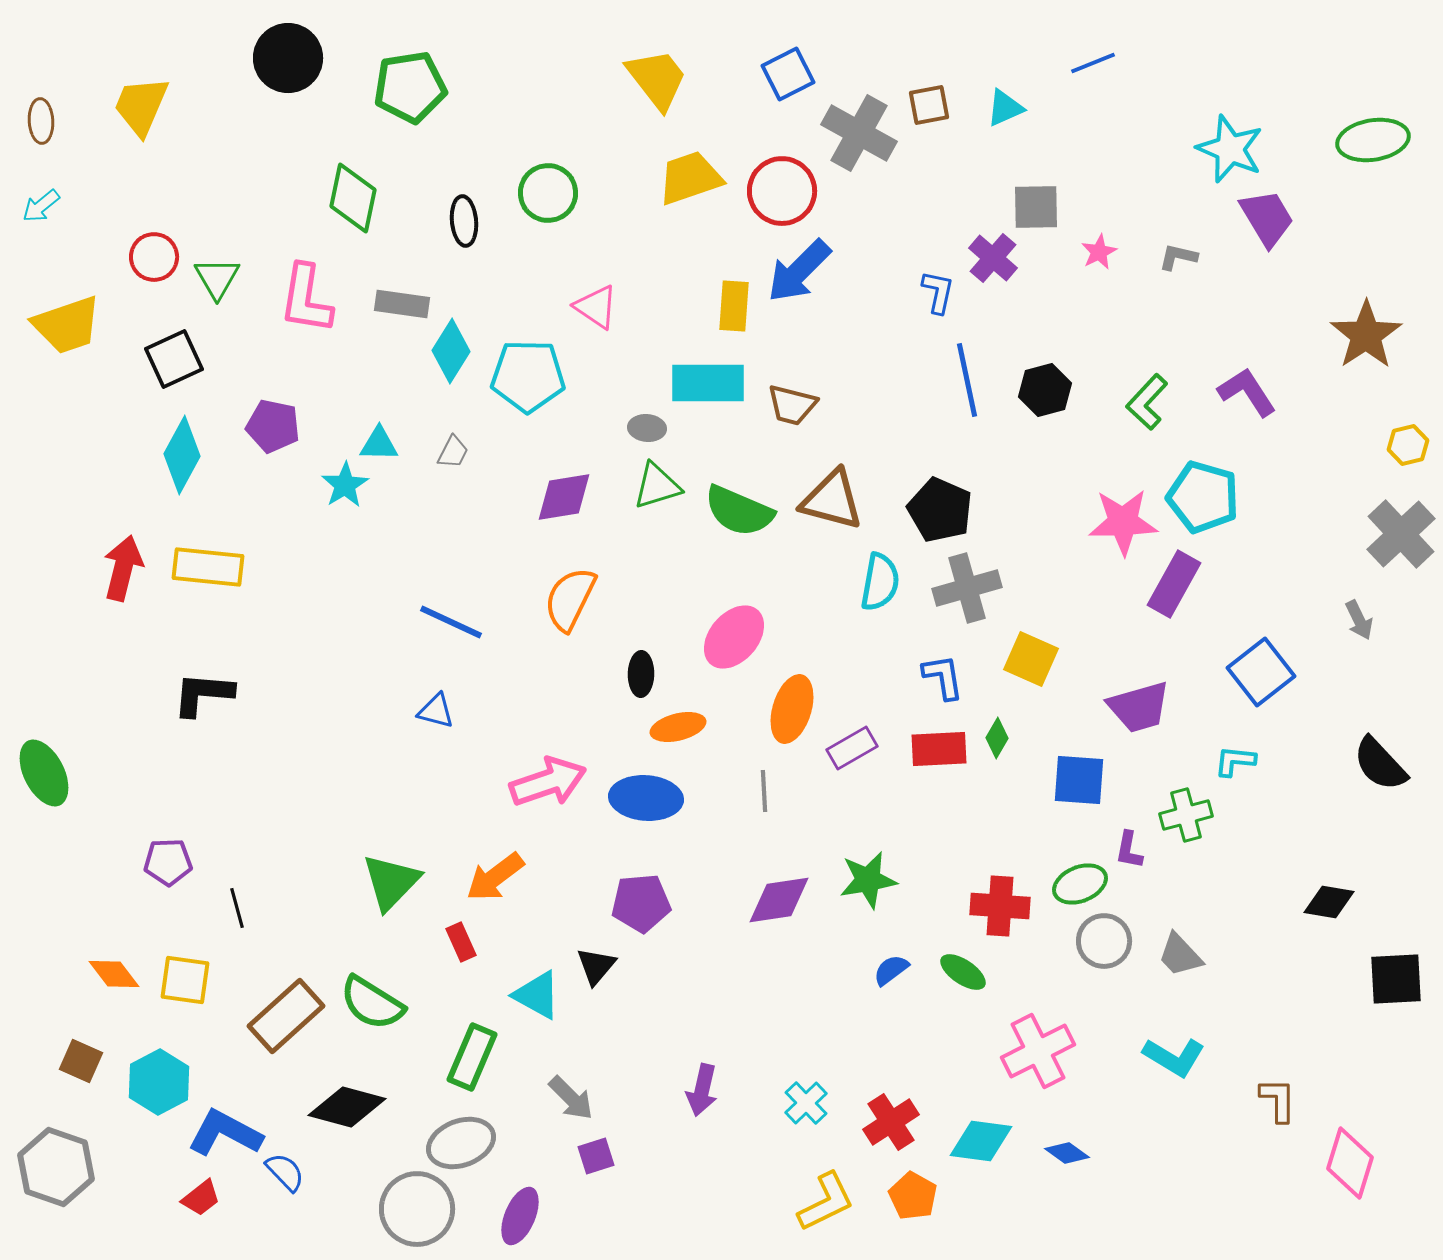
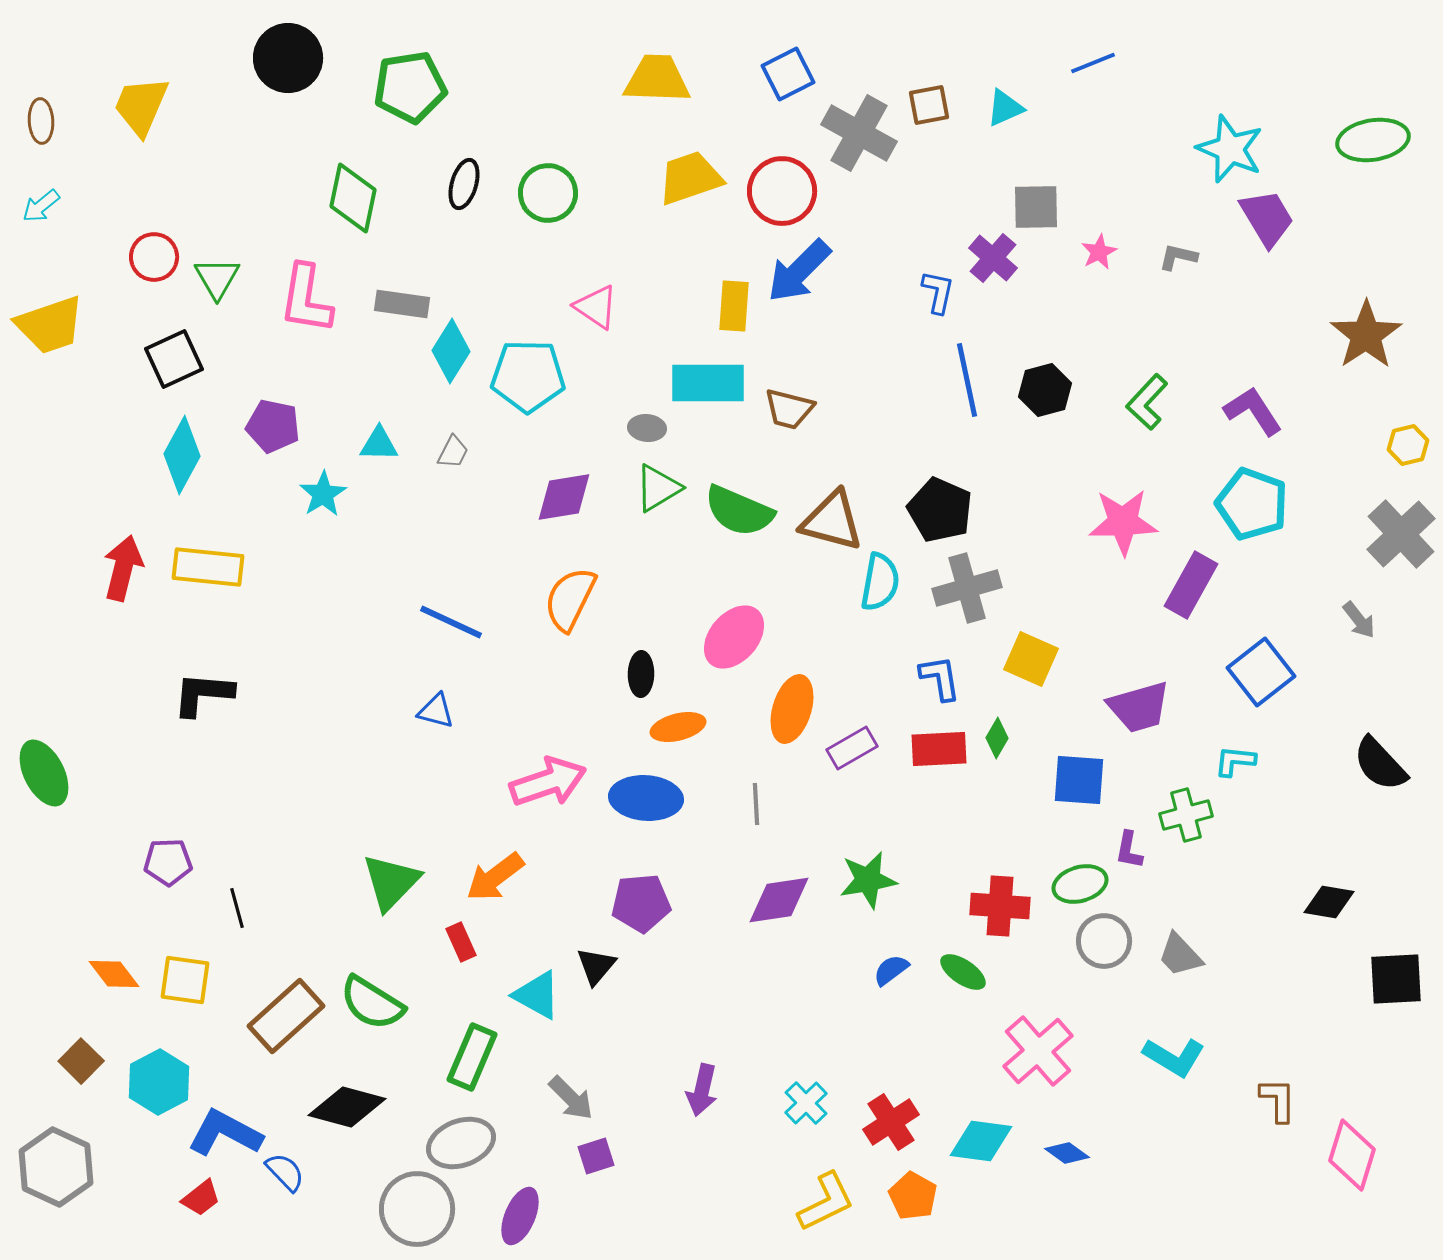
yellow trapezoid at (657, 79): rotated 50 degrees counterclockwise
black ellipse at (464, 221): moved 37 px up; rotated 21 degrees clockwise
yellow trapezoid at (67, 325): moved 17 px left
purple L-shape at (1247, 392): moved 6 px right, 19 px down
brown trapezoid at (792, 405): moved 3 px left, 4 px down
cyan star at (345, 485): moved 22 px left, 9 px down
green triangle at (657, 486): moved 1 px right, 2 px down; rotated 14 degrees counterclockwise
cyan pentagon at (1203, 497): moved 49 px right, 7 px down; rotated 4 degrees clockwise
brown triangle at (832, 500): moved 21 px down
purple rectangle at (1174, 584): moved 17 px right, 1 px down
gray arrow at (1359, 620): rotated 12 degrees counterclockwise
blue L-shape at (943, 677): moved 3 px left, 1 px down
gray line at (764, 791): moved 8 px left, 13 px down
green ellipse at (1080, 884): rotated 6 degrees clockwise
pink cross at (1038, 1051): rotated 14 degrees counterclockwise
brown square at (81, 1061): rotated 21 degrees clockwise
pink diamond at (1350, 1163): moved 2 px right, 8 px up
gray hexagon at (56, 1167): rotated 6 degrees clockwise
